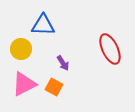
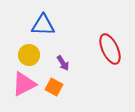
yellow circle: moved 8 px right, 6 px down
